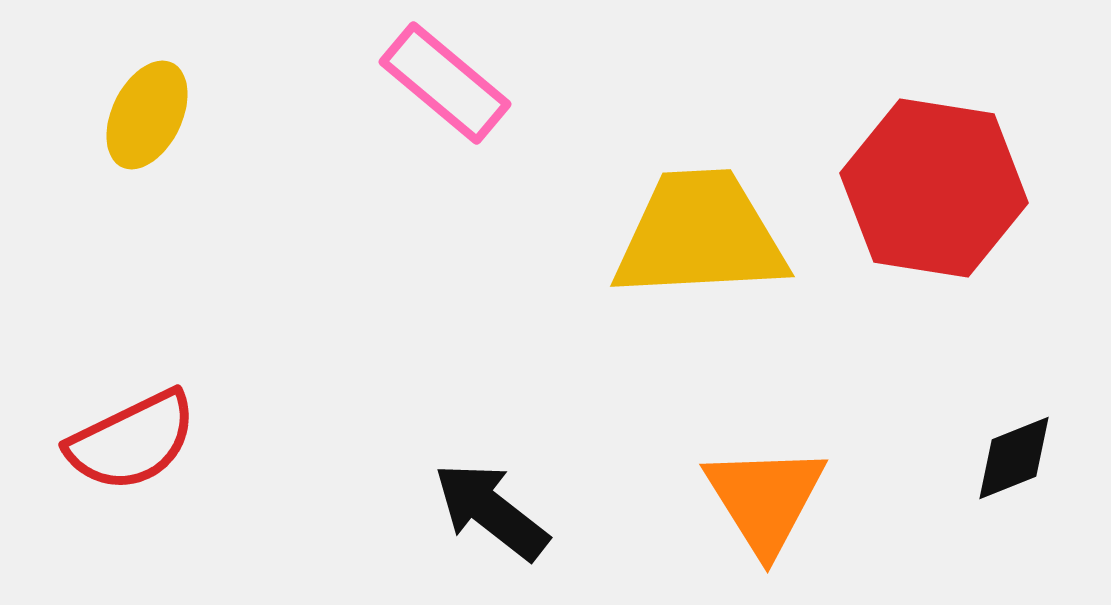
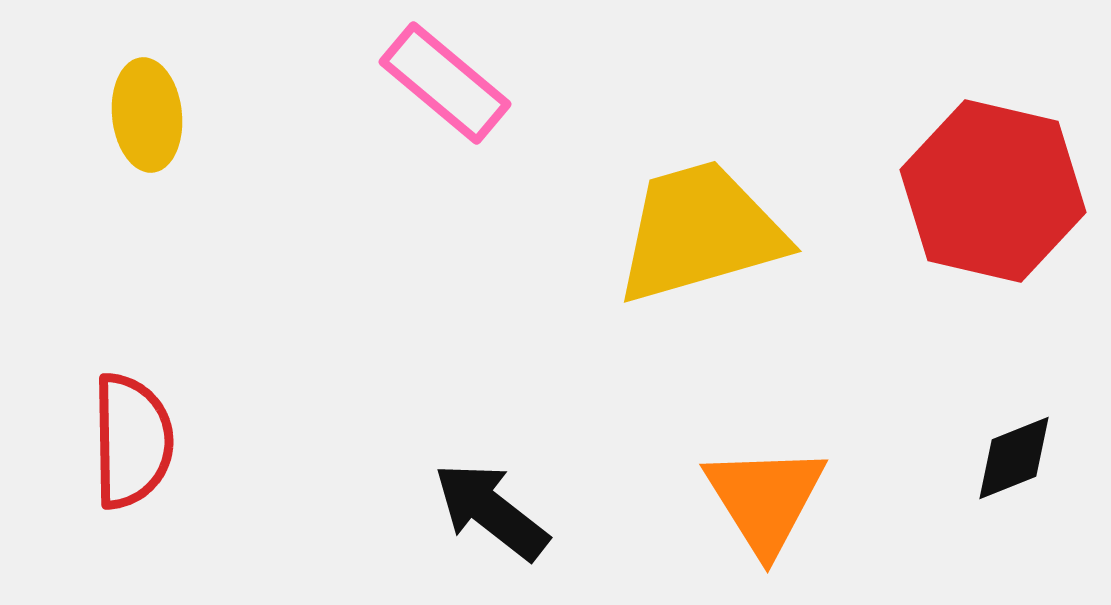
yellow ellipse: rotated 32 degrees counterclockwise
red hexagon: moved 59 px right, 3 px down; rotated 4 degrees clockwise
yellow trapezoid: moved 3 px up; rotated 13 degrees counterclockwise
red semicircle: rotated 65 degrees counterclockwise
